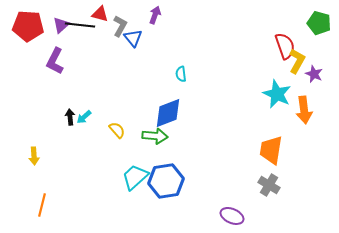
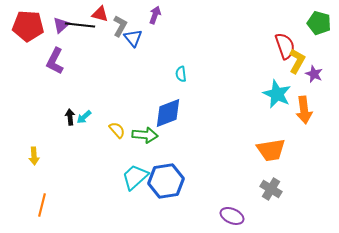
green arrow: moved 10 px left, 1 px up
orange trapezoid: rotated 108 degrees counterclockwise
gray cross: moved 2 px right, 4 px down
